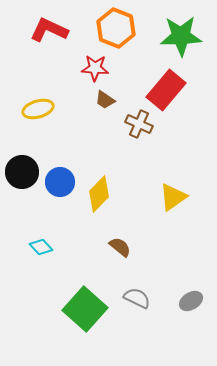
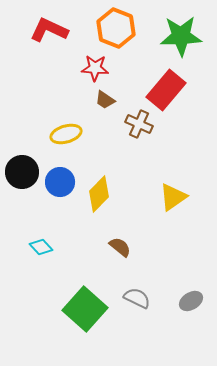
yellow ellipse: moved 28 px right, 25 px down
